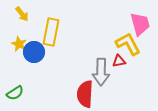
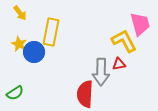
yellow arrow: moved 2 px left, 1 px up
yellow L-shape: moved 4 px left, 3 px up
red triangle: moved 3 px down
